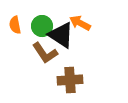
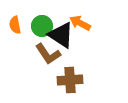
brown L-shape: moved 3 px right, 1 px down
